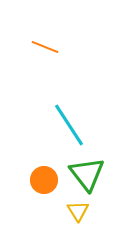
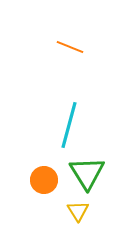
orange line: moved 25 px right
cyan line: rotated 48 degrees clockwise
green triangle: moved 1 px up; rotated 6 degrees clockwise
